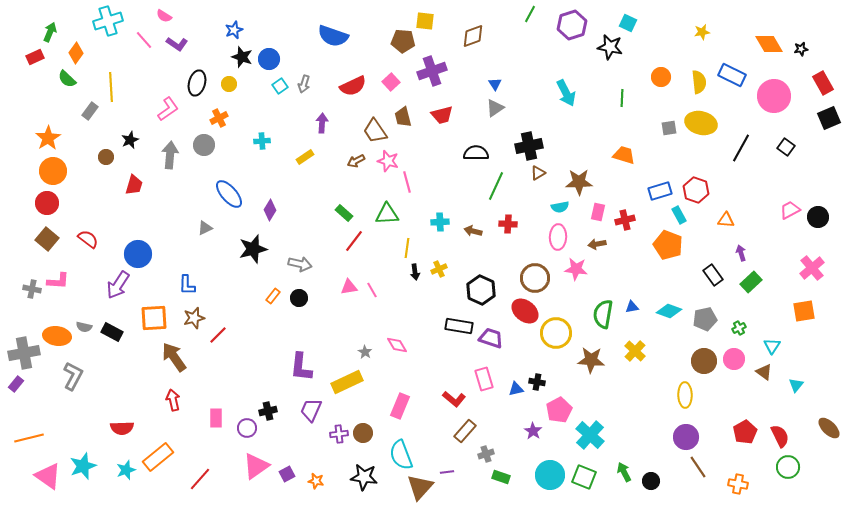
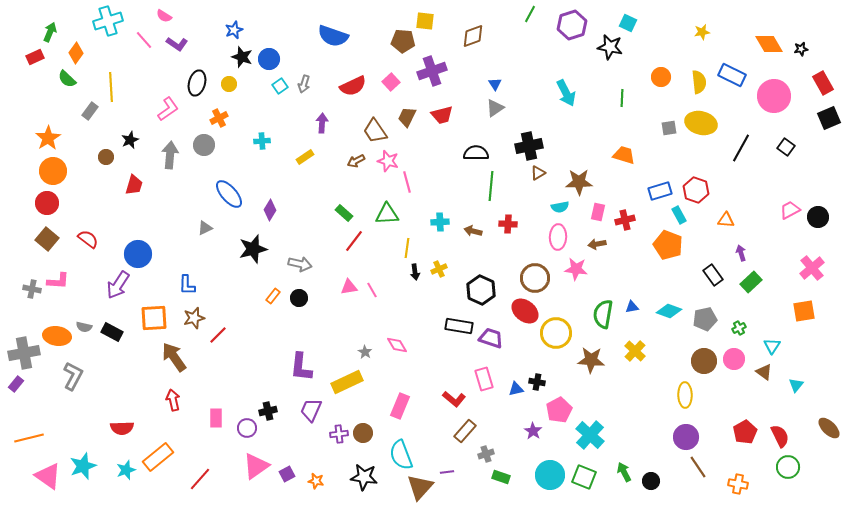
brown trapezoid at (403, 117): moved 4 px right; rotated 40 degrees clockwise
green line at (496, 186): moved 5 px left; rotated 20 degrees counterclockwise
